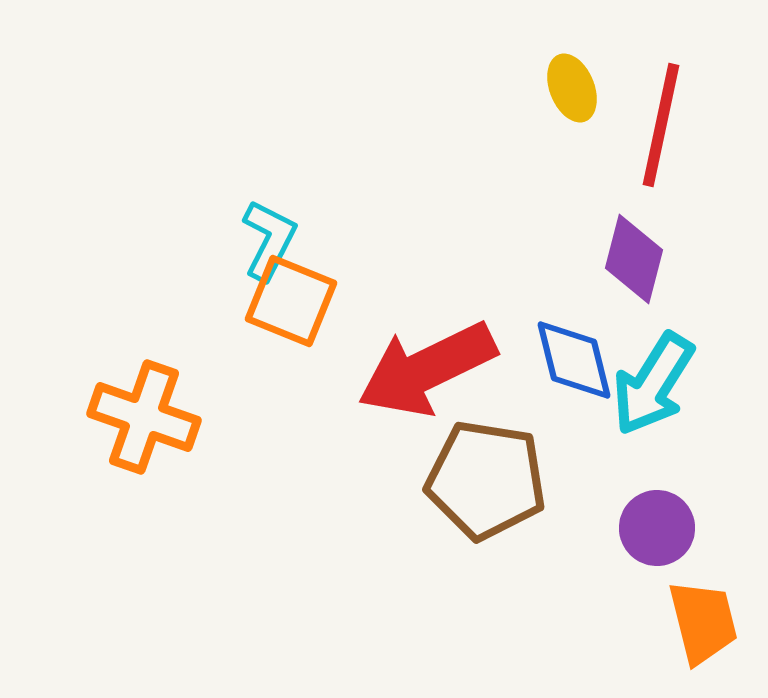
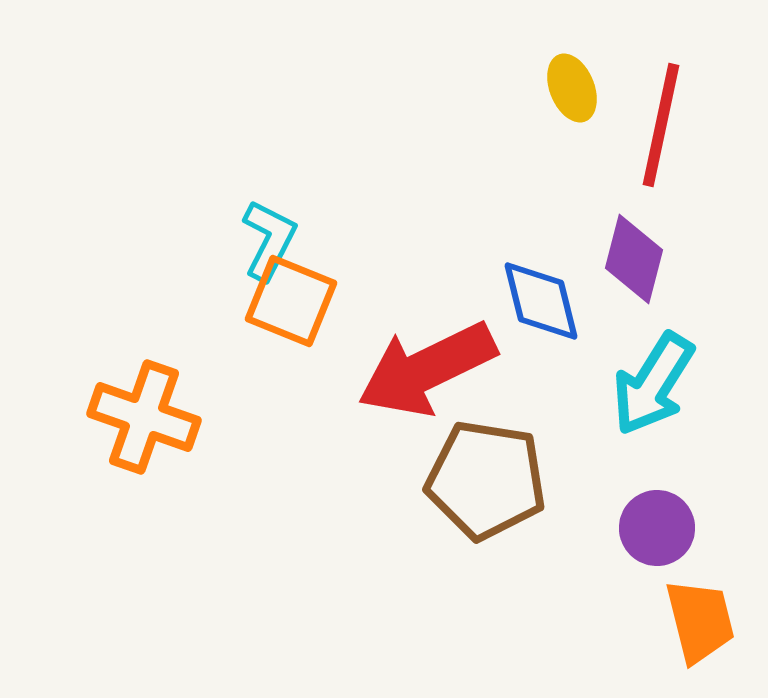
blue diamond: moved 33 px left, 59 px up
orange trapezoid: moved 3 px left, 1 px up
